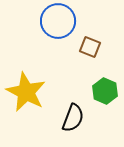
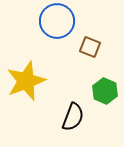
blue circle: moved 1 px left
yellow star: moved 11 px up; rotated 24 degrees clockwise
black semicircle: moved 1 px up
